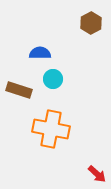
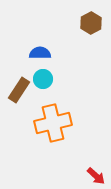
cyan circle: moved 10 px left
brown rectangle: rotated 75 degrees counterclockwise
orange cross: moved 2 px right, 6 px up; rotated 24 degrees counterclockwise
red arrow: moved 1 px left, 2 px down
